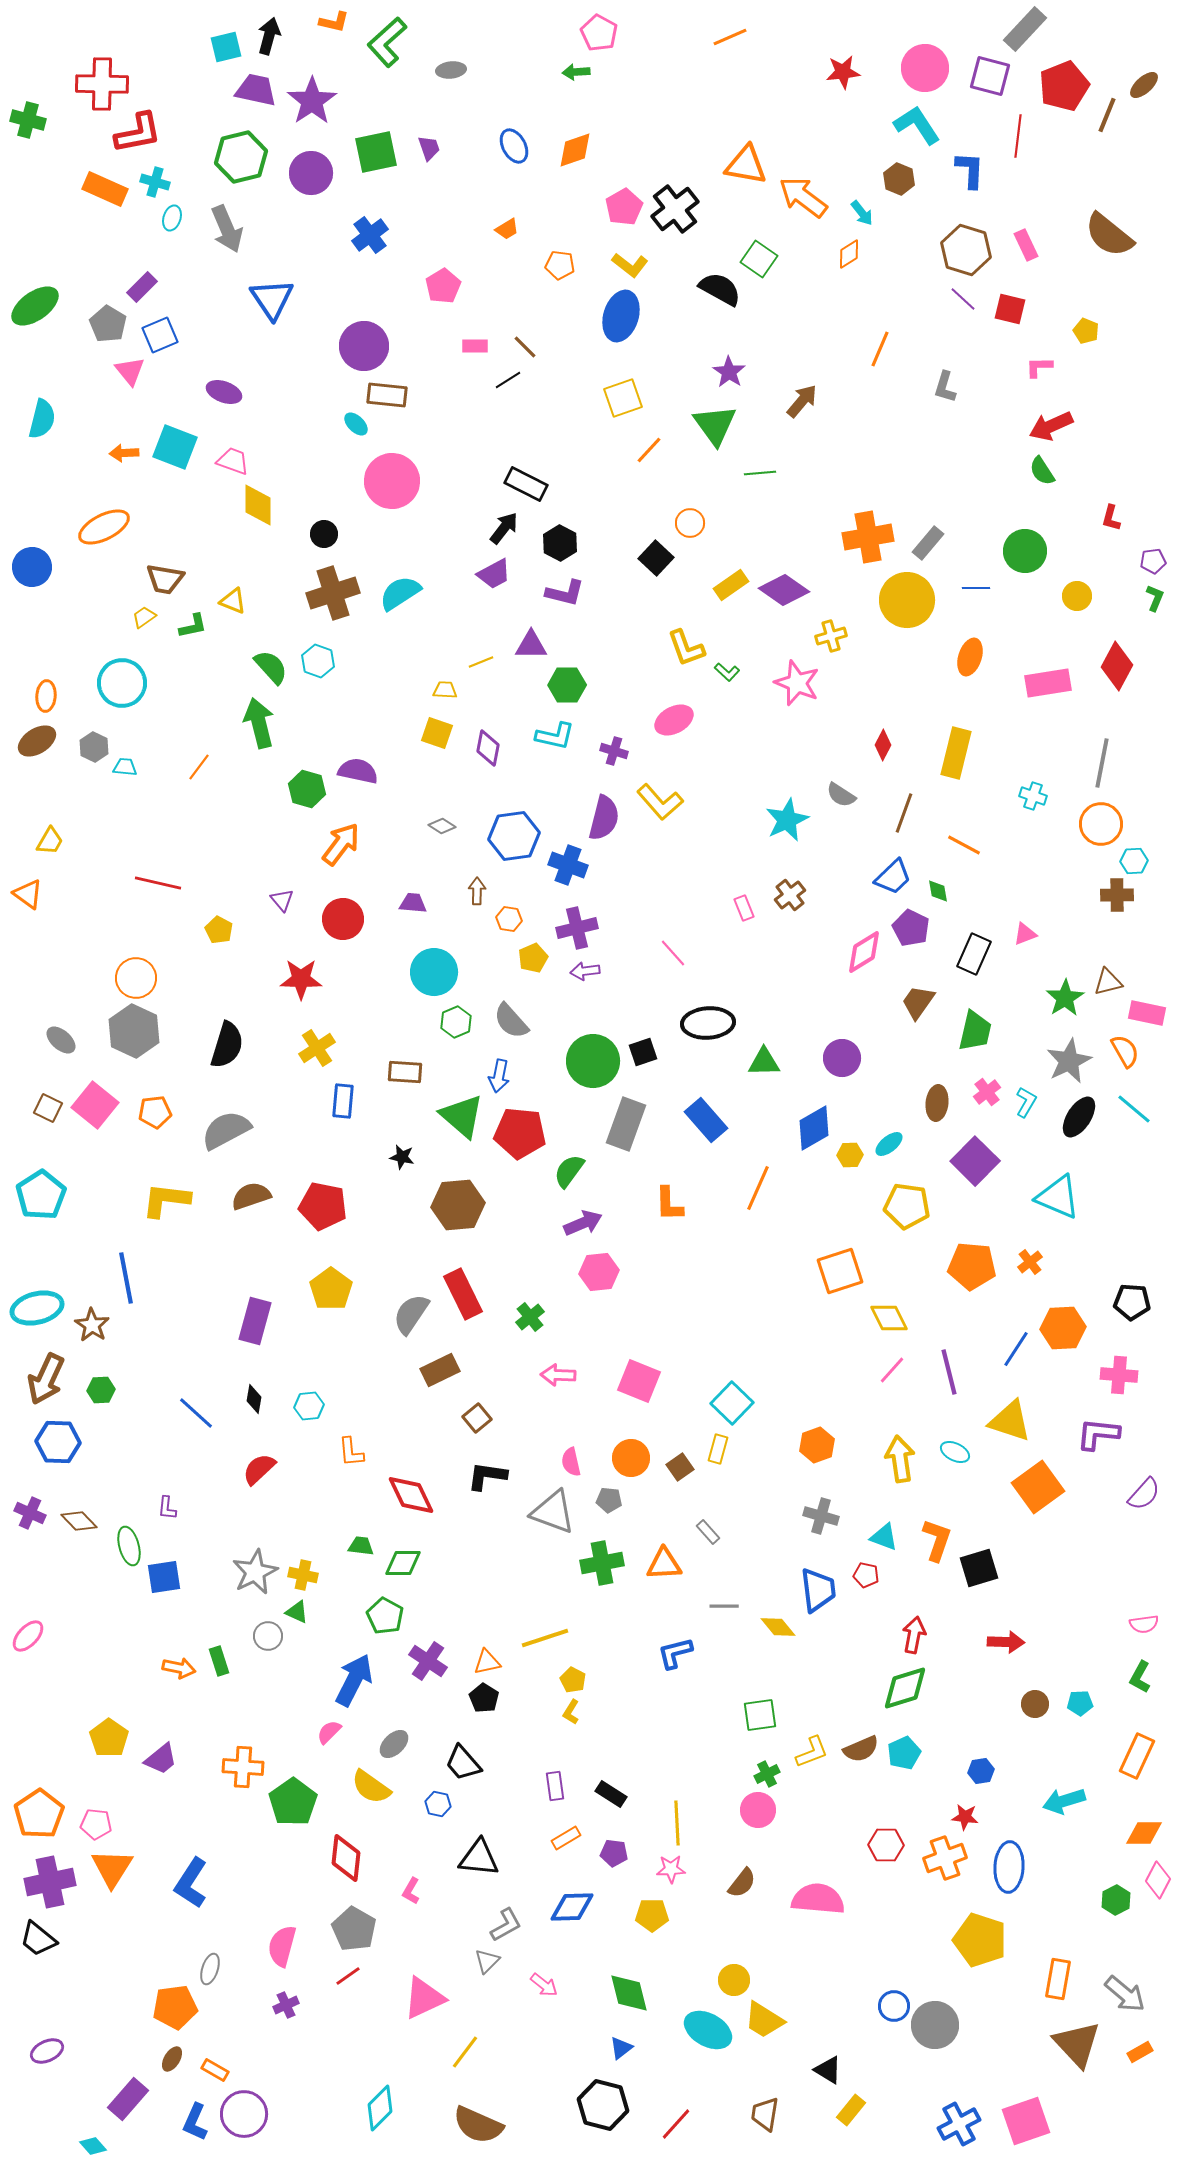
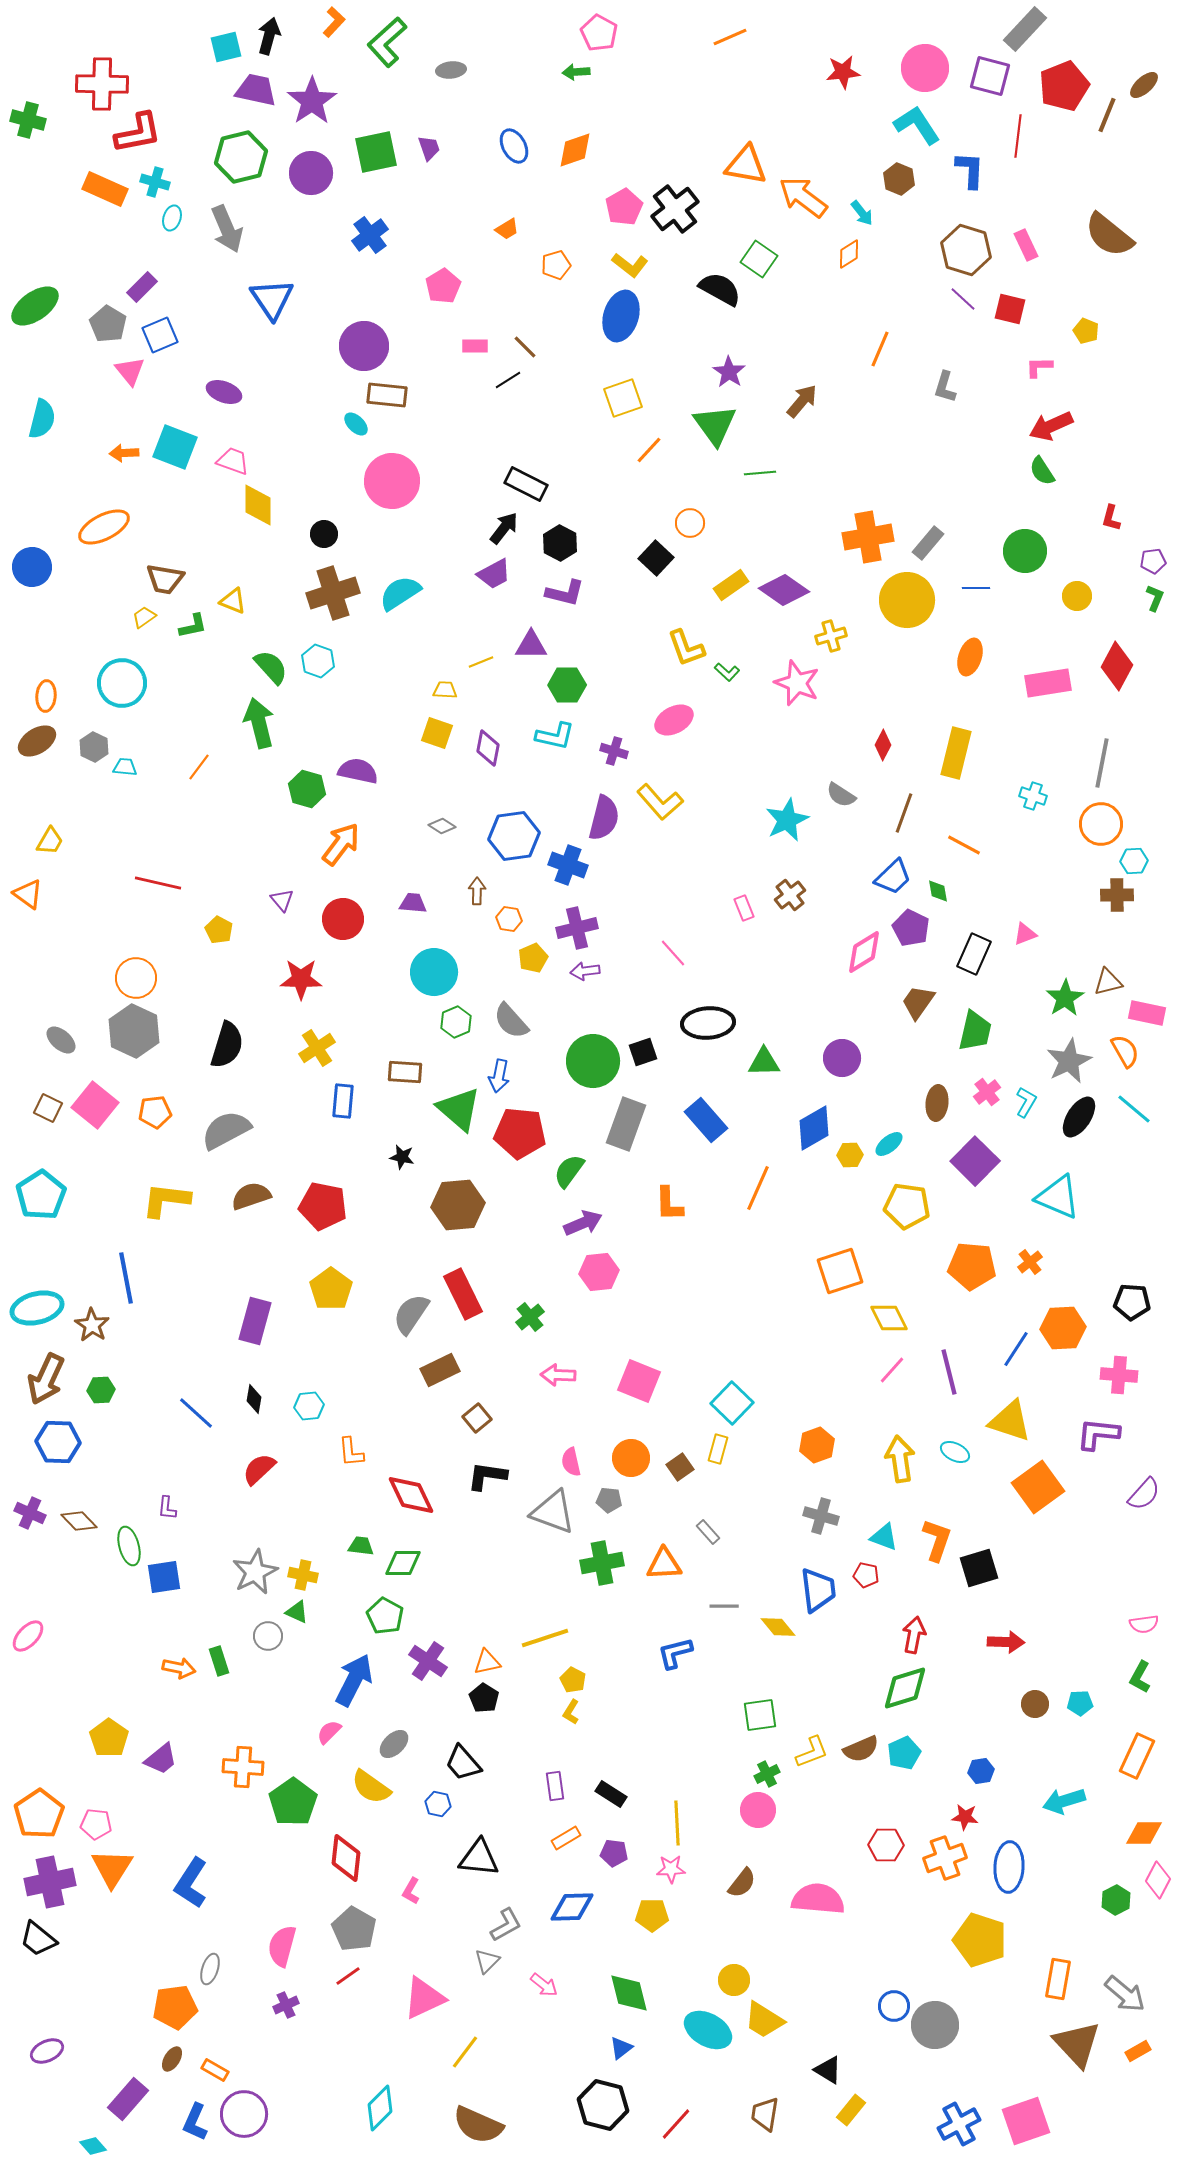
orange L-shape at (334, 22): rotated 60 degrees counterclockwise
orange pentagon at (560, 265): moved 4 px left; rotated 24 degrees counterclockwise
green triangle at (462, 1116): moved 3 px left, 7 px up
orange rectangle at (1140, 2052): moved 2 px left, 1 px up
